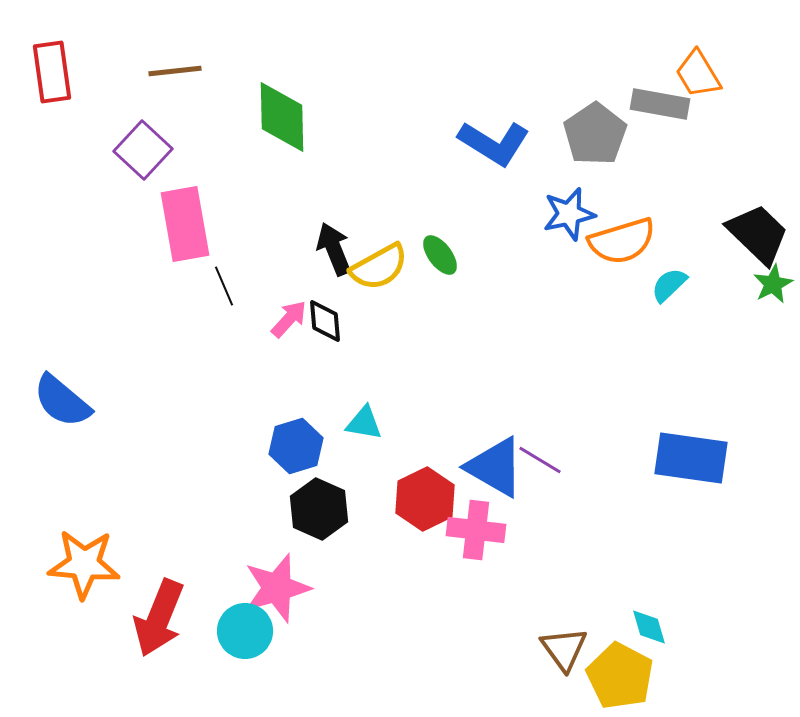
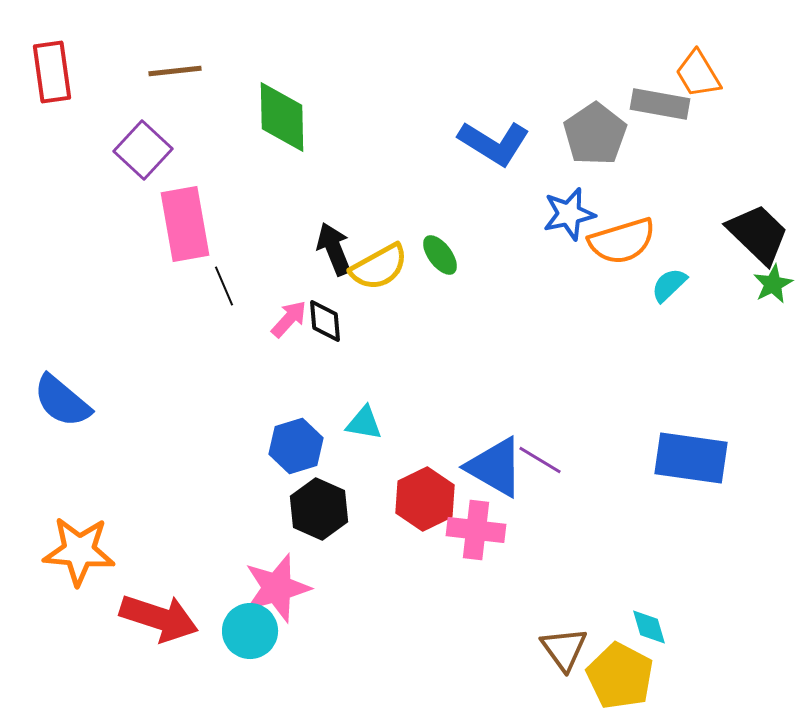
orange star: moved 5 px left, 13 px up
red arrow: rotated 94 degrees counterclockwise
cyan circle: moved 5 px right
